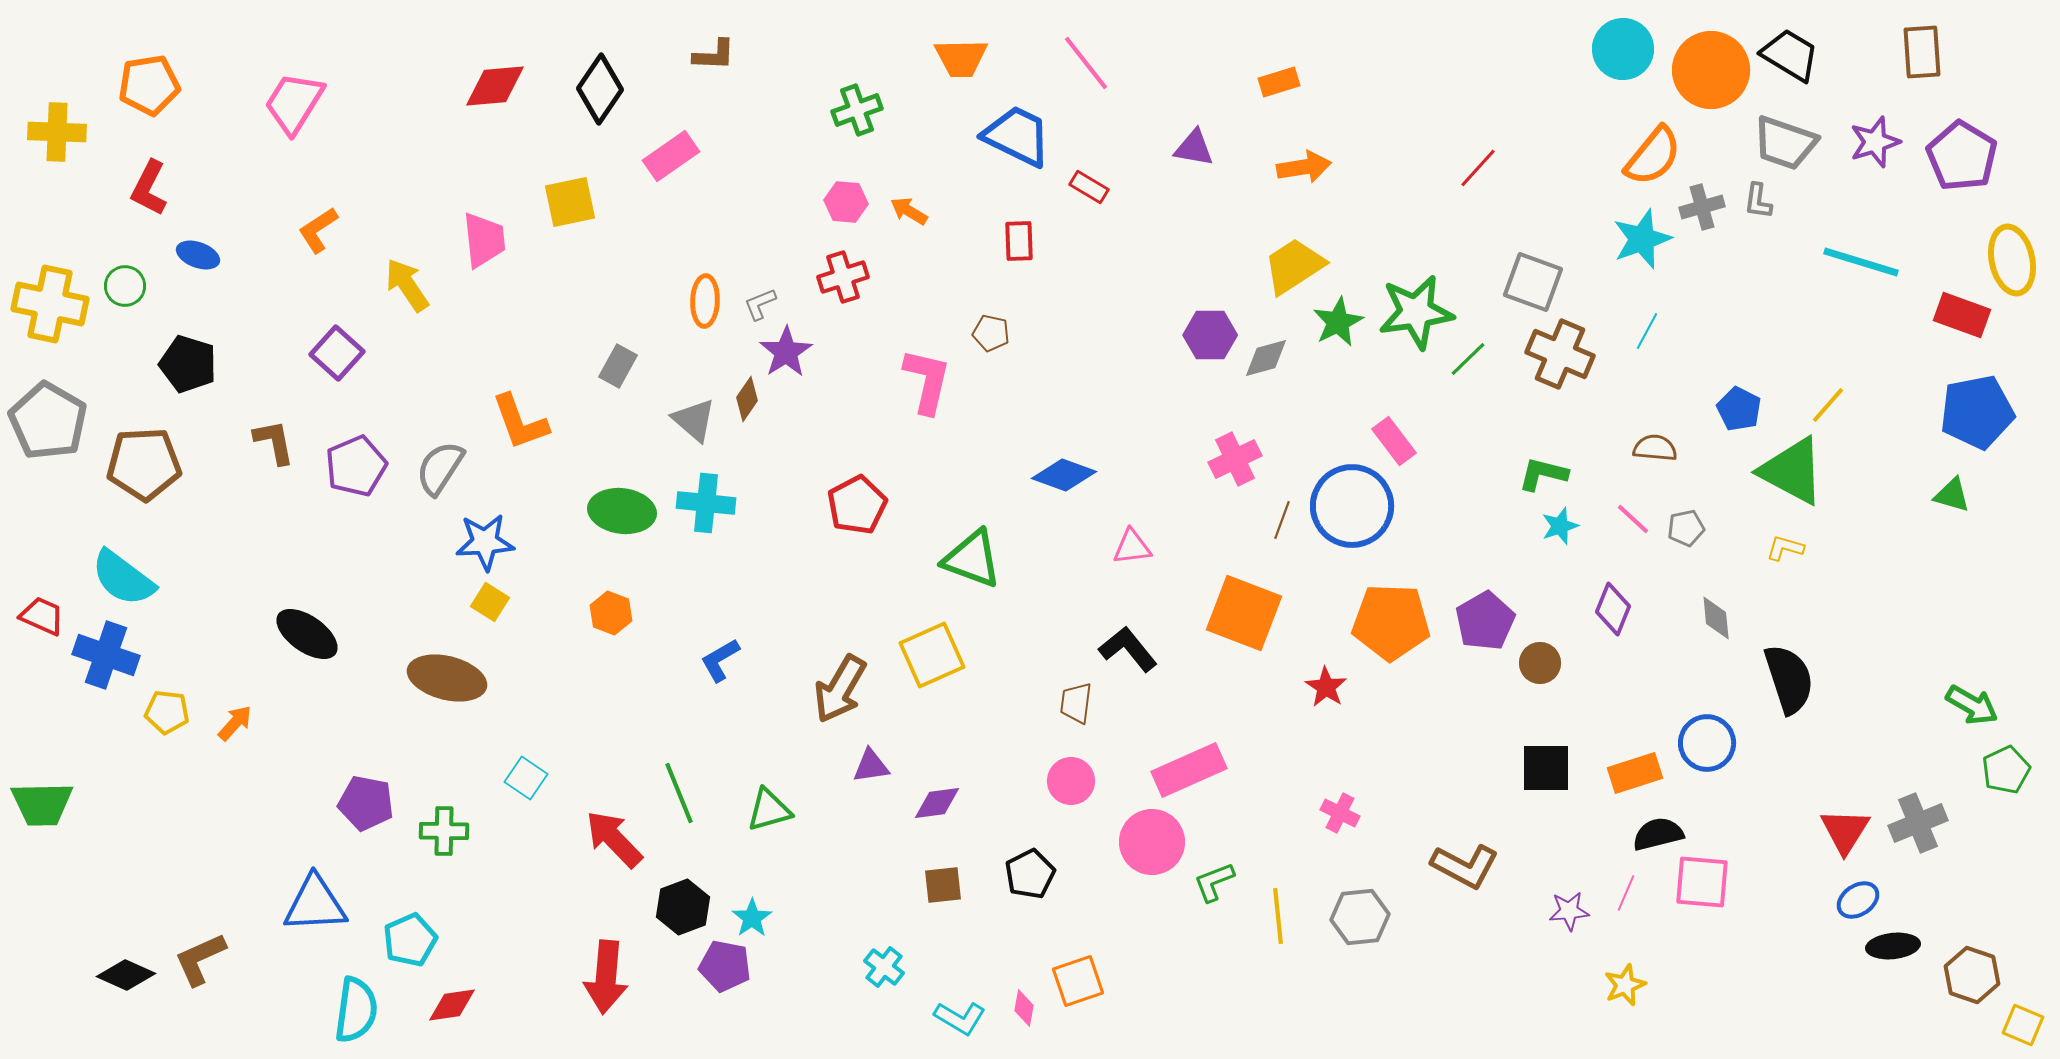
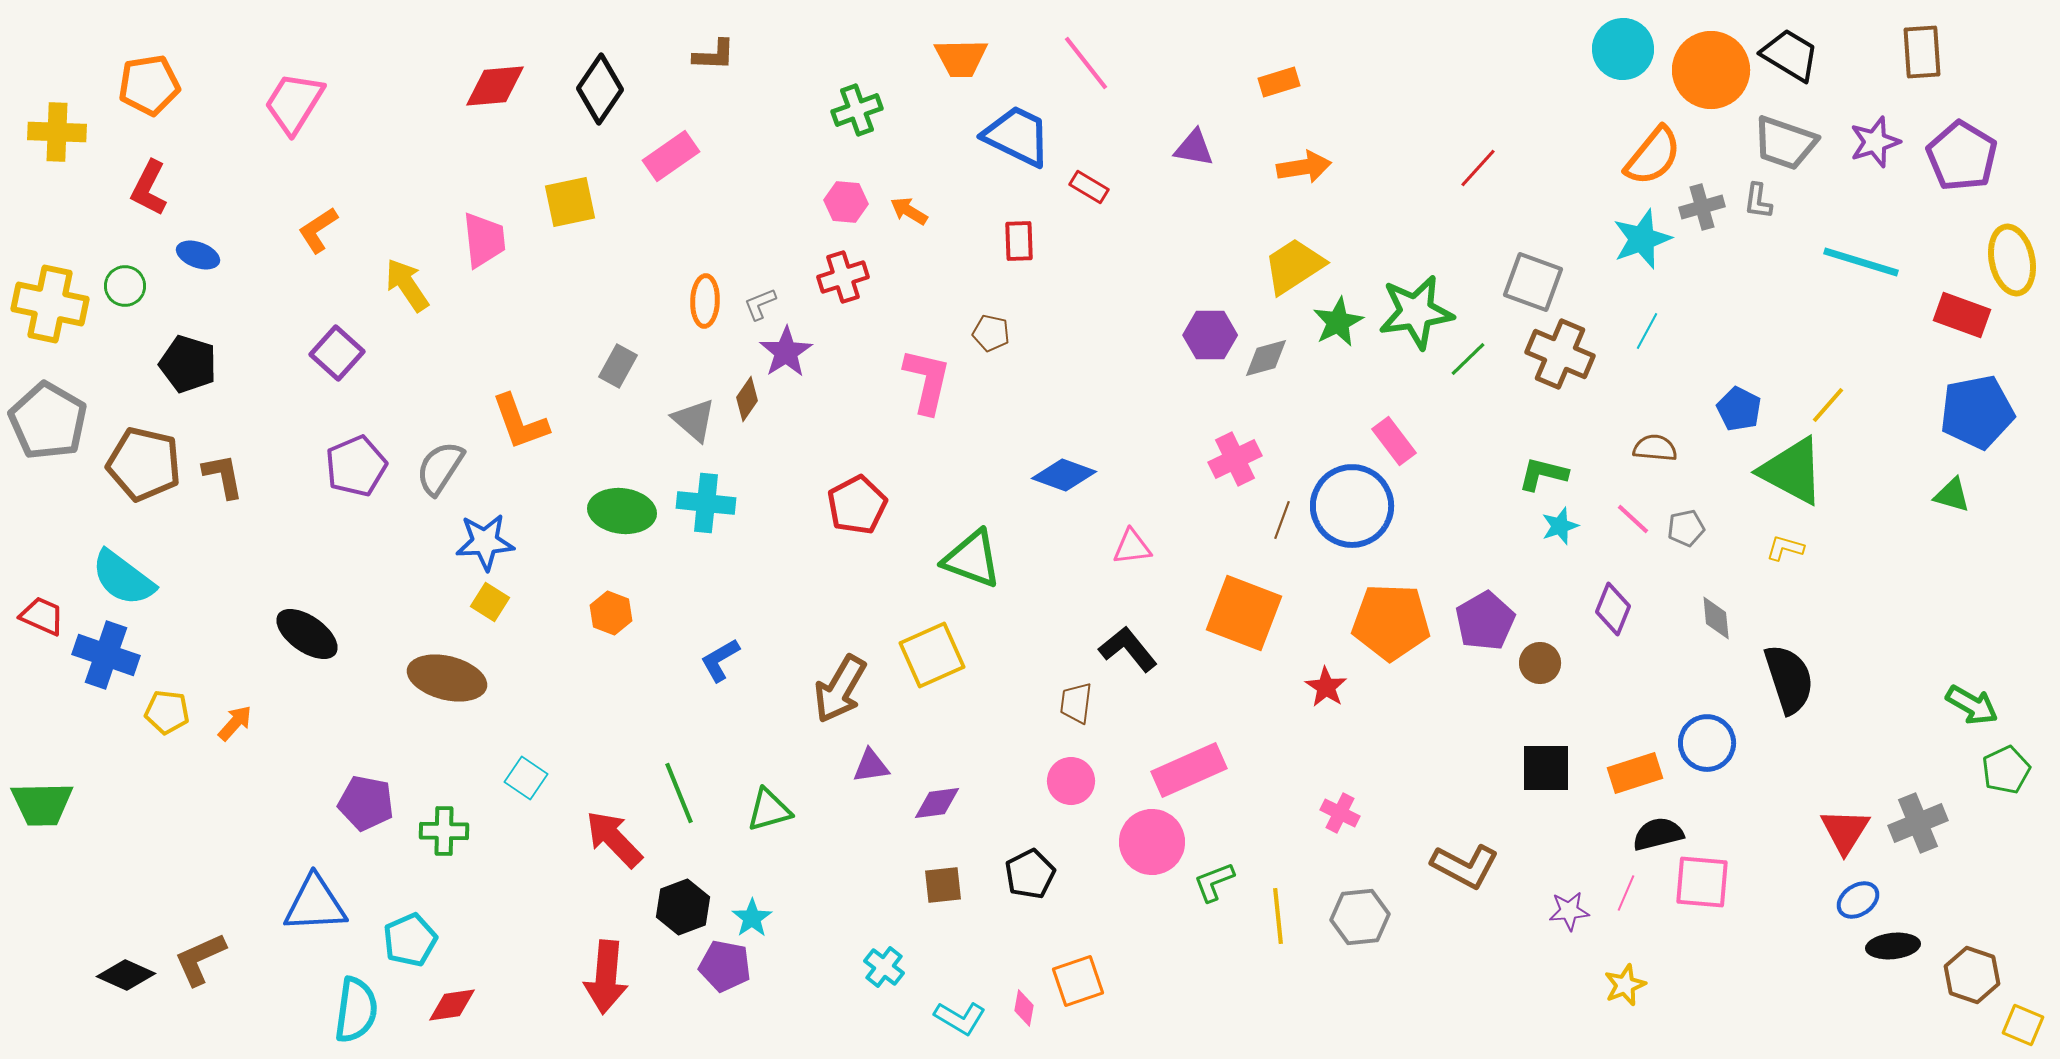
brown L-shape at (274, 442): moved 51 px left, 34 px down
brown pentagon at (144, 464): rotated 16 degrees clockwise
